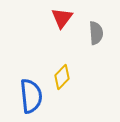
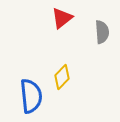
red triangle: rotated 15 degrees clockwise
gray semicircle: moved 6 px right, 1 px up
